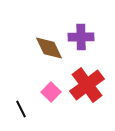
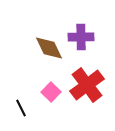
black line: moved 1 px up
